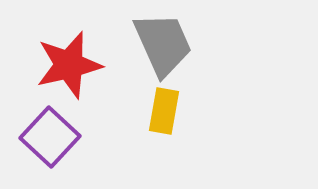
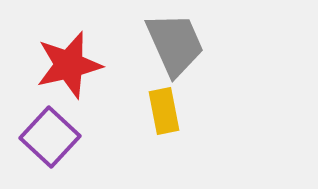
gray trapezoid: moved 12 px right
yellow rectangle: rotated 21 degrees counterclockwise
